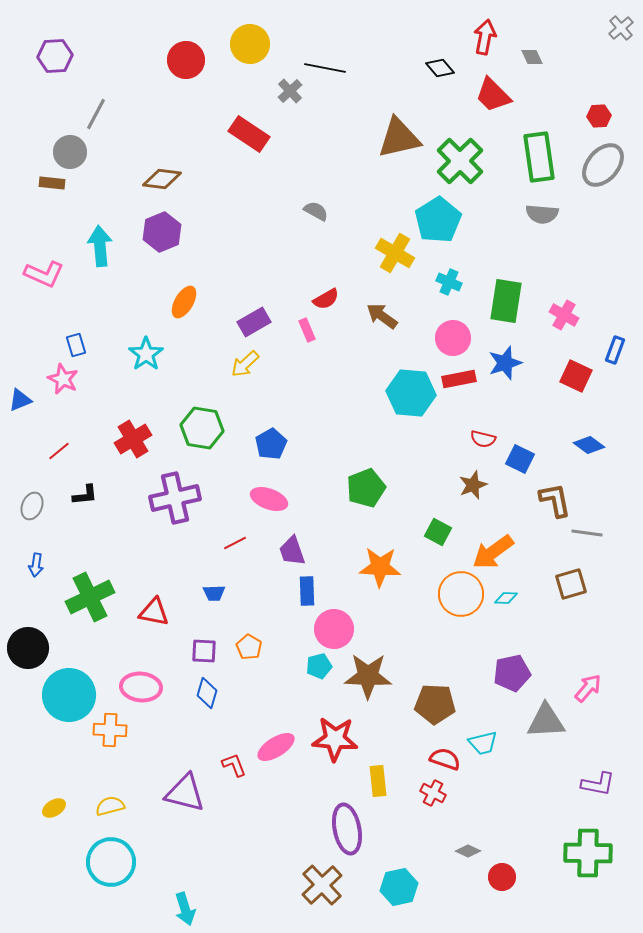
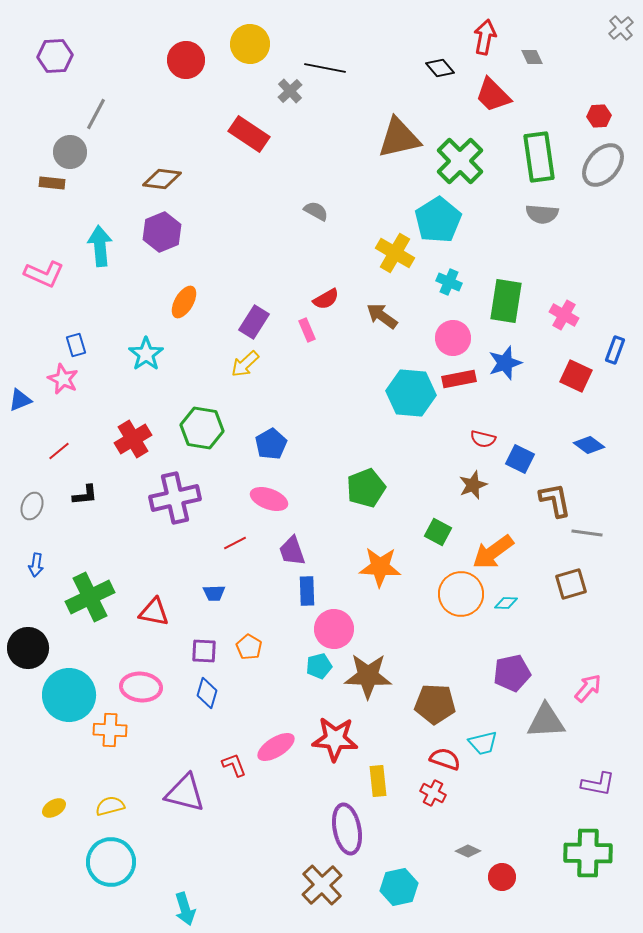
purple rectangle at (254, 322): rotated 28 degrees counterclockwise
cyan diamond at (506, 598): moved 5 px down
